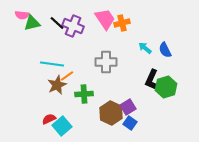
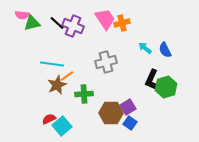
gray cross: rotated 15 degrees counterclockwise
brown hexagon: rotated 25 degrees counterclockwise
